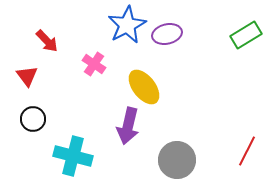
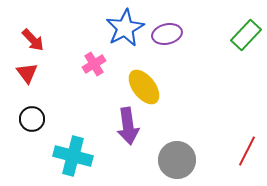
blue star: moved 2 px left, 3 px down
green rectangle: rotated 16 degrees counterclockwise
red arrow: moved 14 px left, 1 px up
pink cross: rotated 25 degrees clockwise
red triangle: moved 3 px up
black circle: moved 1 px left
purple arrow: rotated 21 degrees counterclockwise
